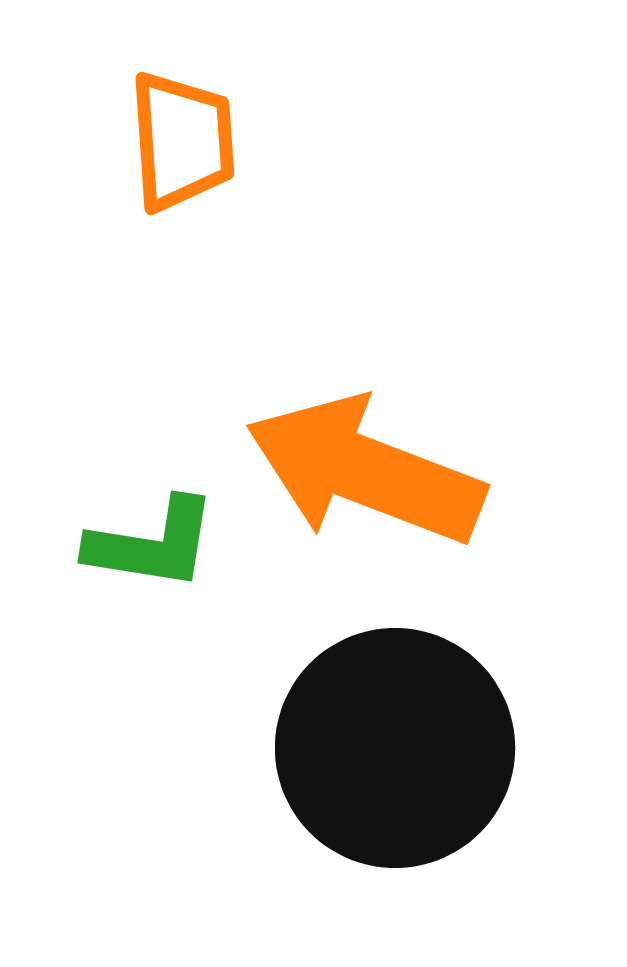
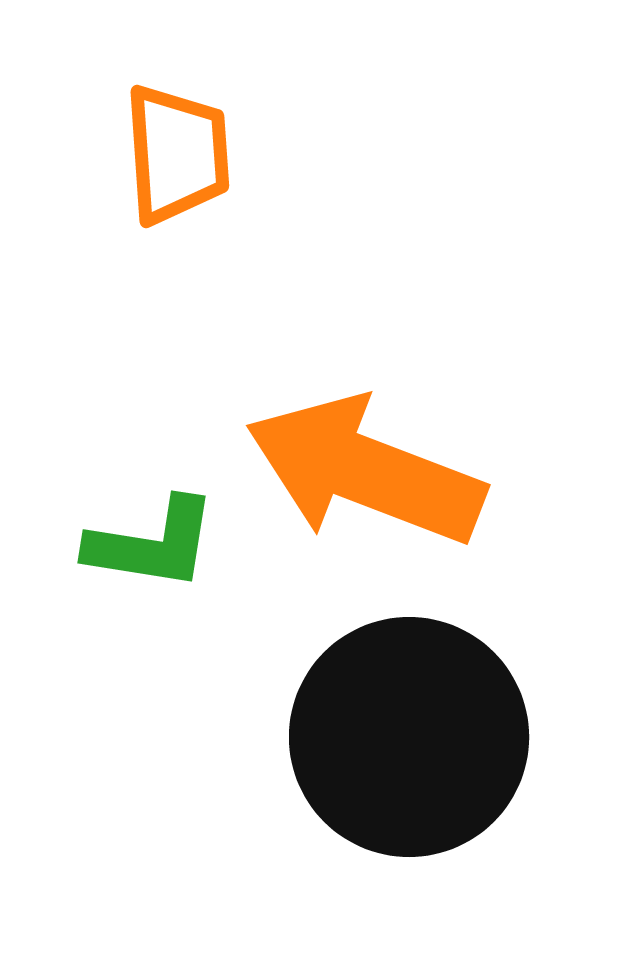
orange trapezoid: moved 5 px left, 13 px down
black circle: moved 14 px right, 11 px up
